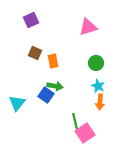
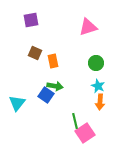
purple square: rotated 14 degrees clockwise
